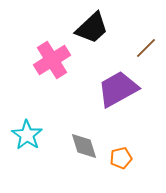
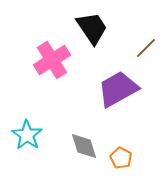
black trapezoid: rotated 81 degrees counterclockwise
orange pentagon: rotated 30 degrees counterclockwise
